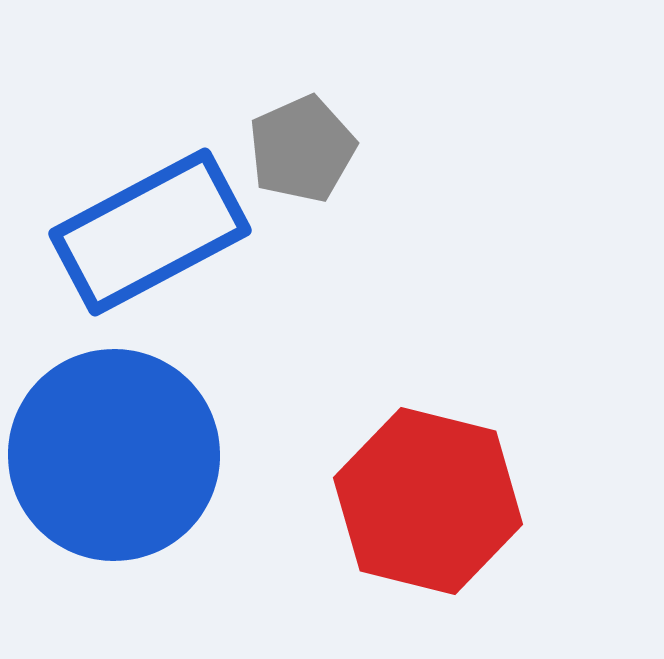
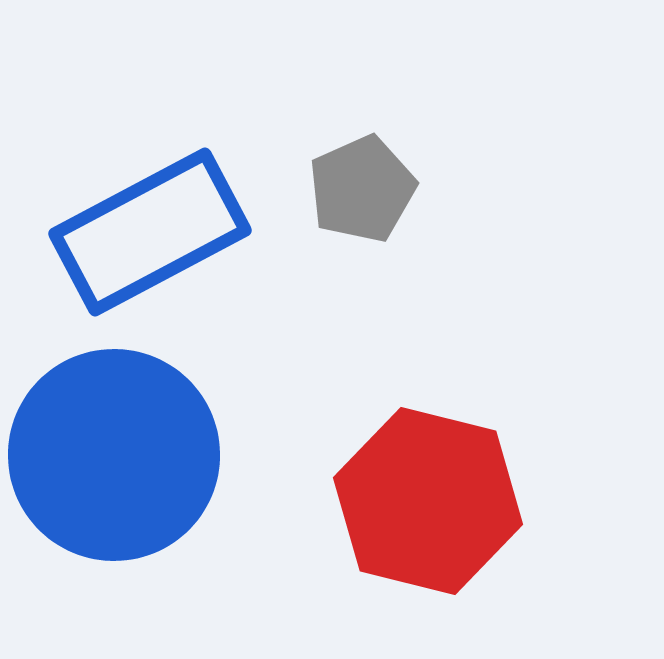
gray pentagon: moved 60 px right, 40 px down
